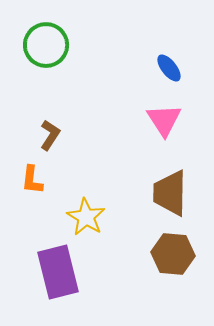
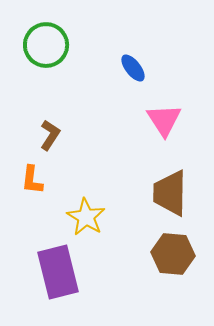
blue ellipse: moved 36 px left
